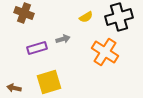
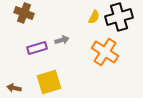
yellow semicircle: moved 8 px right; rotated 32 degrees counterclockwise
gray arrow: moved 1 px left, 1 px down
